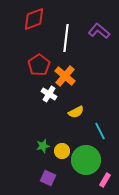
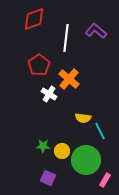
purple L-shape: moved 3 px left
orange cross: moved 4 px right, 3 px down
yellow semicircle: moved 7 px right, 6 px down; rotated 35 degrees clockwise
green star: rotated 16 degrees clockwise
